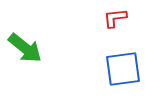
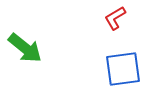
red L-shape: rotated 25 degrees counterclockwise
